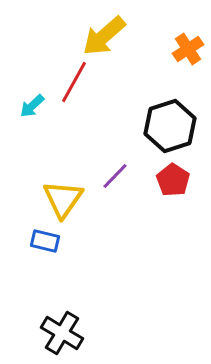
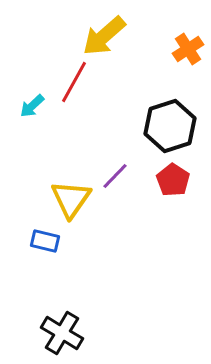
yellow triangle: moved 8 px right
